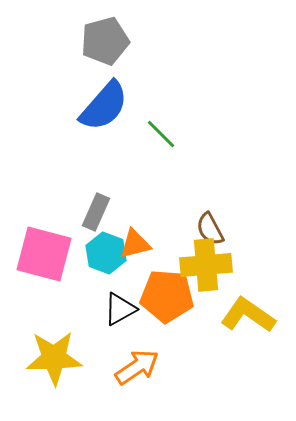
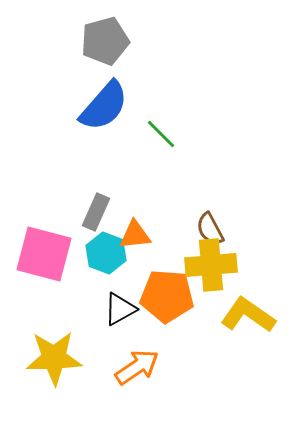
orange triangle: moved 9 px up; rotated 8 degrees clockwise
yellow cross: moved 5 px right
